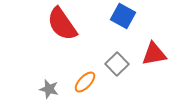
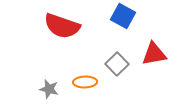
red semicircle: moved 2 px down; rotated 36 degrees counterclockwise
orange ellipse: rotated 45 degrees clockwise
